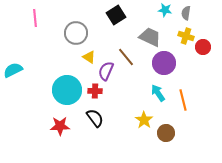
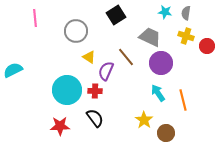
cyan star: moved 2 px down
gray circle: moved 2 px up
red circle: moved 4 px right, 1 px up
purple circle: moved 3 px left
